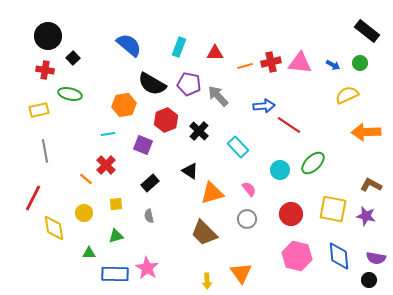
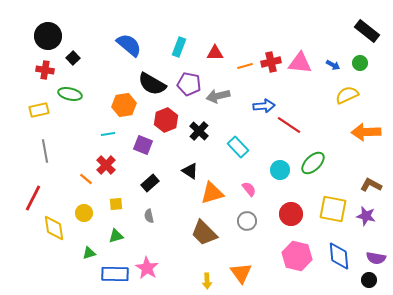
gray arrow at (218, 96): rotated 60 degrees counterclockwise
gray circle at (247, 219): moved 2 px down
green triangle at (89, 253): rotated 16 degrees counterclockwise
